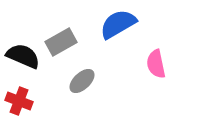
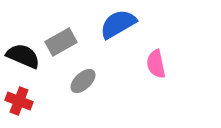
gray ellipse: moved 1 px right
